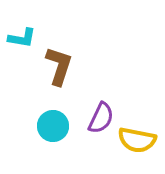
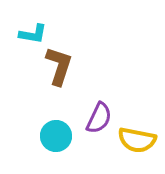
cyan L-shape: moved 11 px right, 4 px up
purple semicircle: moved 2 px left
cyan circle: moved 3 px right, 10 px down
